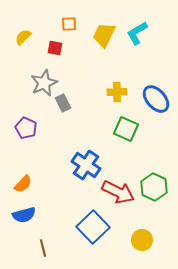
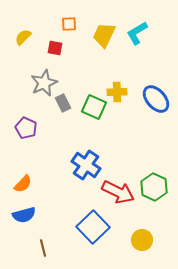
green square: moved 32 px left, 22 px up
